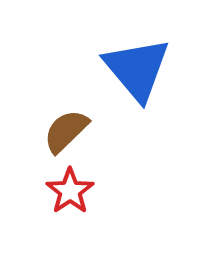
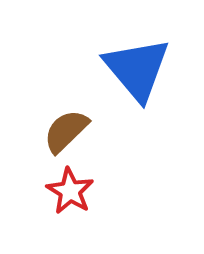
red star: rotated 6 degrees counterclockwise
